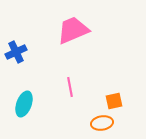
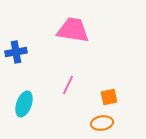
pink trapezoid: rotated 32 degrees clockwise
blue cross: rotated 15 degrees clockwise
pink line: moved 2 px left, 2 px up; rotated 36 degrees clockwise
orange square: moved 5 px left, 4 px up
